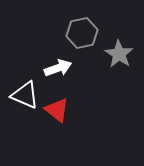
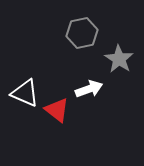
gray star: moved 5 px down
white arrow: moved 31 px right, 21 px down
white triangle: moved 2 px up
